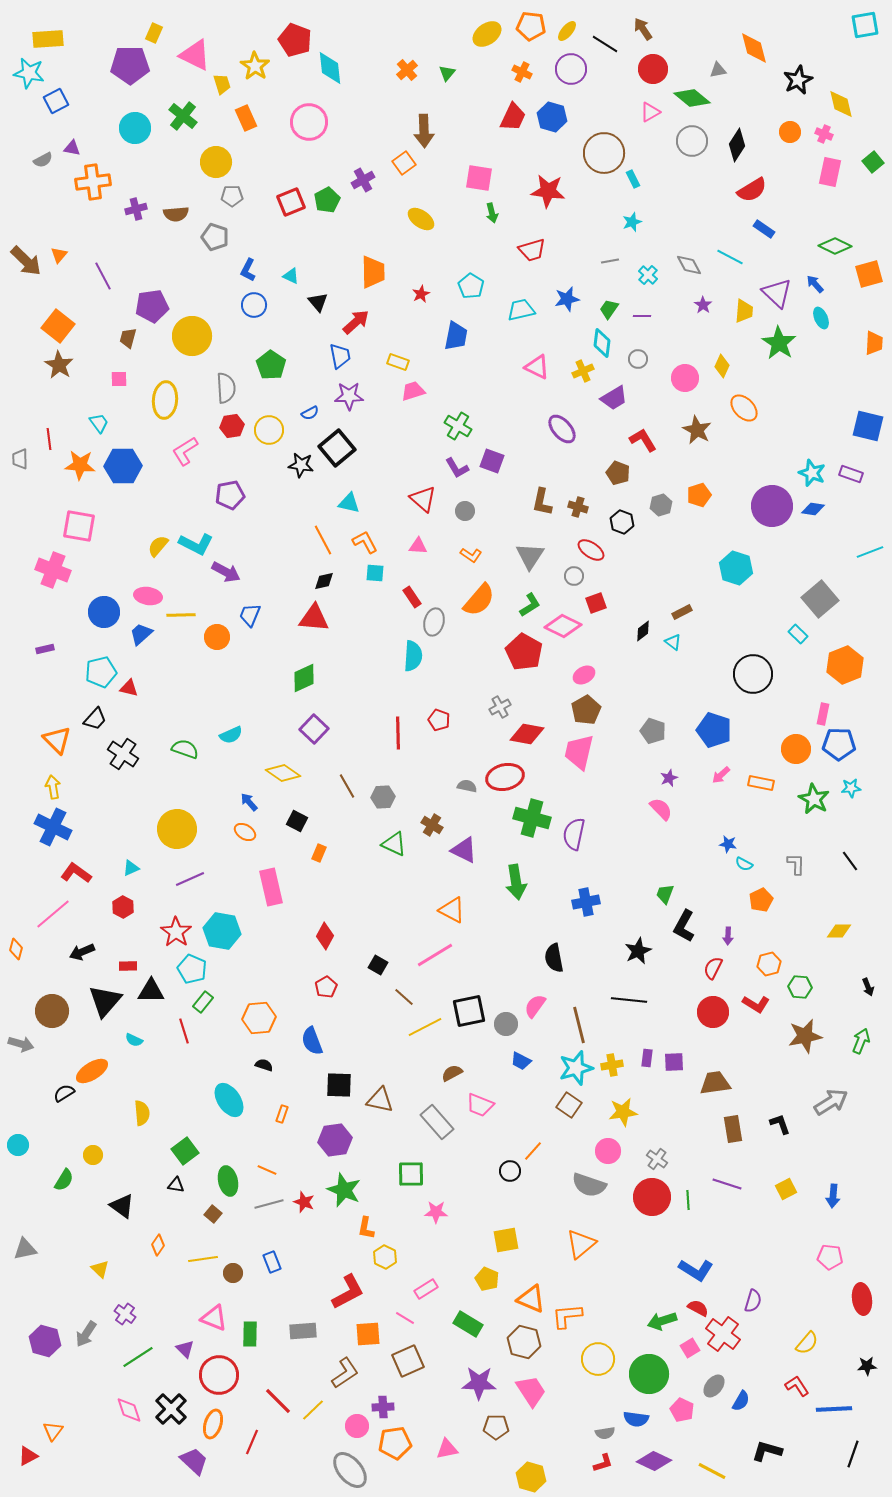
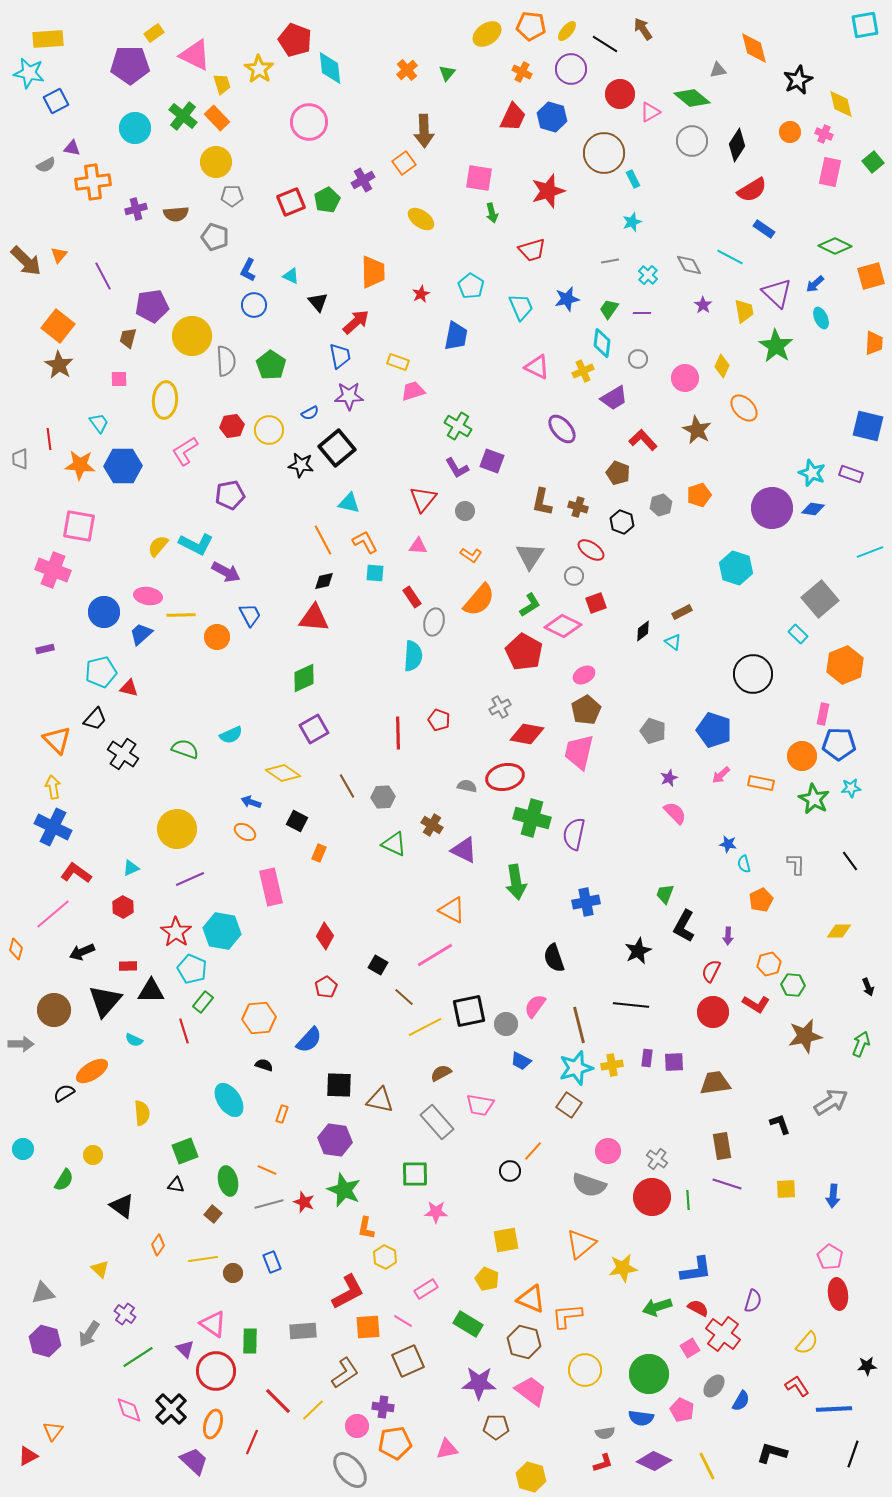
yellow rectangle at (154, 33): rotated 30 degrees clockwise
yellow star at (255, 66): moved 4 px right, 3 px down
red circle at (653, 69): moved 33 px left, 25 px down
orange rectangle at (246, 118): moved 29 px left; rotated 20 degrees counterclockwise
gray semicircle at (43, 160): moved 3 px right, 5 px down
red star at (548, 191): rotated 24 degrees counterclockwise
orange square at (869, 274): moved 2 px right, 2 px down
blue arrow at (815, 284): rotated 90 degrees counterclockwise
cyan trapezoid at (521, 310): moved 3 px up; rotated 80 degrees clockwise
yellow trapezoid at (744, 311): rotated 15 degrees counterclockwise
purple line at (642, 316): moved 3 px up
green star at (779, 343): moved 3 px left, 3 px down
gray semicircle at (226, 388): moved 27 px up
red L-shape at (643, 440): rotated 12 degrees counterclockwise
red triangle at (423, 499): rotated 28 degrees clockwise
purple circle at (772, 506): moved 2 px down
blue trapezoid at (250, 615): rotated 130 degrees clockwise
purple square at (314, 729): rotated 16 degrees clockwise
orange circle at (796, 749): moved 6 px right, 7 px down
blue arrow at (249, 802): moved 2 px right; rotated 30 degrees counterclockwise
pink semicircle at (661, 809): moved 14 px right, 4 px down
cyan semicircle at (744, 864): rotated 48 degrees clockwise
black semicircle at (554, 958): rotated 8 degrees counterclockwise
red semicircle at (713, 968): moved 2 px left, 3 px down
green hexagon at (800, 987): moved 7 px left, 2 px up
black line at (629, 1000): moved 2 px right, 5 px down
brown circle at (52, 1011): moved 2 px right, 1 px up
blue semicircle at (312, 1041): moved 3 px left, 1 px up; rotated 116 degrees counterclockwise
green arrow at (861, 1041): moved 3 px down
gray arrow at (21, 1044): rotated 15 degrees counterclockwise
brown semicircle at (452, 1073): moved 11 px left
pink trapezoid at (480, 1105): rotated 12 degrees counterclockwise
yellow star at (623, 1112): moved 156 px down
brown rectangle at (733, 1129): moved 11 px left, 17 px down
purple hexagon at (335, 1140): rotated 16 degrees clockwise
cyan circle at (18, 1145): moved 5 px right, 4 px down
green square at (185, 1151): rotated 16 degrees clockwise
green square at (411, 1174): moved 4 px right
yellow square at (786, 1189): rotated 25 degrees clockwise
gray triangle at (25, 1249): moved 18 px right, 44 px down
pink pentagon at (830, 1257): rotated 25 degrees clockwise
blue L-shape at (696, 1270): rotated 40 degrees counterclockwise
red ellipse at (862, 1299): moved 24 px left, 5 px up
pink triangle at (214, 1318): moved 1 px left, 6 px down; rotated 12 degrees clockwise
pink line at (405, 1318): moved 2 px left, 3 px down
green arrow at (662, 1321): moved 5 px left, 14 px up
gray arrow at (86, 1334): moved 3 px right
green rectangle at (250, 1334): moved 7 px down
orange square at (368, 1334): moved 7 px up
yellow circle at (598, 1359): moved 13 px left, 11 px down
red circle at (219, 1375): moved 3 px left, 4 px up
pink trapezoid at (531, 1391): rotated 20 degrees counterclockwise
purple cross at (383, 1407): rotated 10 degrees clockwise
blue semicircle at (636, 1419): moved 5 px right, 1 px up
black L-shape at (767, 1451): moved 5 px right, 2 px down
yellow line at (712, 1471): moved 5 px left, 5 px up; rotated 36 degrees clockwise
